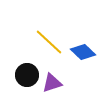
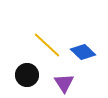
yellow line: moved 2 px left, 3 px down
purple triangle: moved 12 px right; rotated 45 degrees counterclockwise
